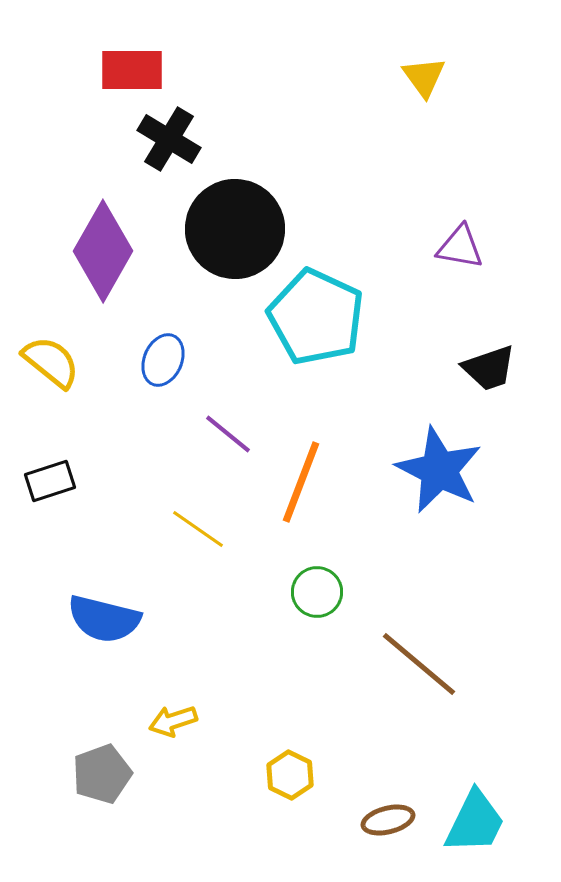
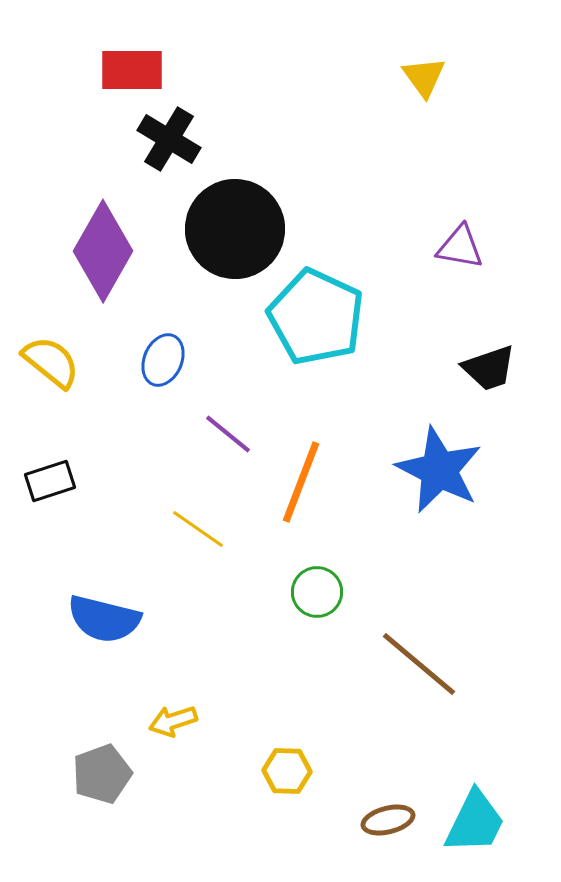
yellow hexagon: moved 3 px left, 4 px up; rotated 24 degrees counterclockwise
